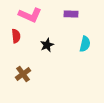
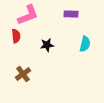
pink L-shape: moved 2 px left; rotated 45 degrees counterclockwise
black star: rotated 16 degrees clockwise
